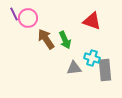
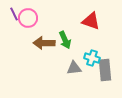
red triangle: moved 1 px left
brown arrow: moved 2 px left, 4 px down; rotated 55 degrees counterclockwise
